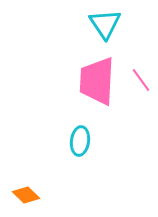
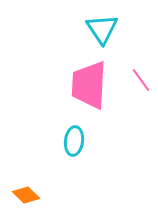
cyan triangle: moved 3 px left, 5 px down
pink trapezoid: moved 8 px left, 4 px down
cyan ellipse: moved 6 px left
